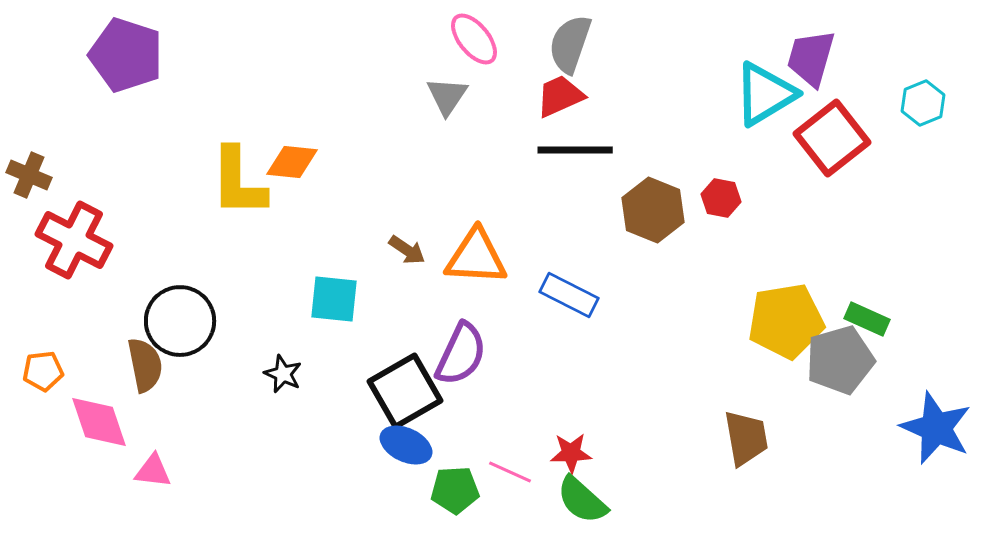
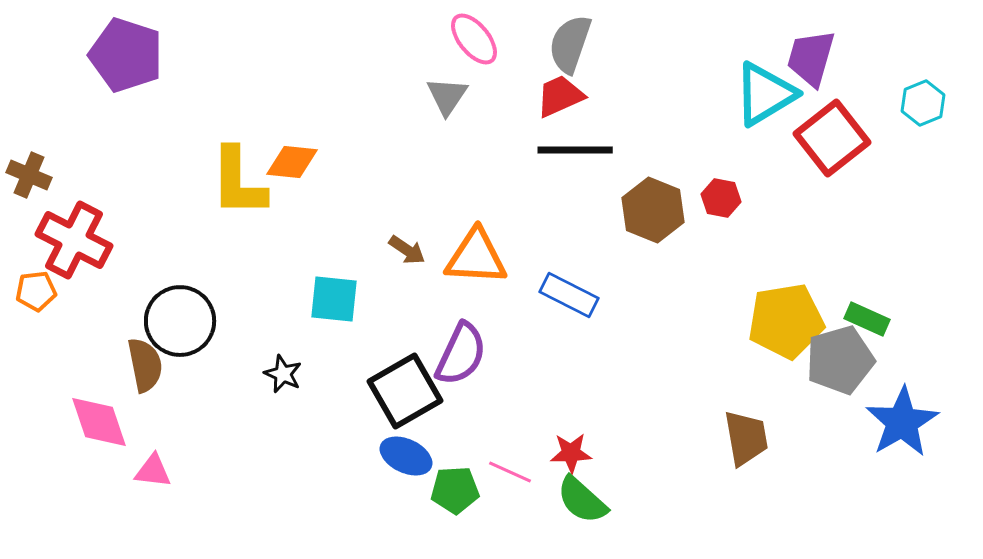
orange pentagon: moved 7 px left, 80 px up
blue star: moved 34 px left, 6 px up; rotated 18 degrees clockwise
blue ellipse: moved 11 px down
